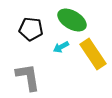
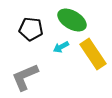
gray L-shape: moved 3 px left; rotated 104 degrees counterclockwise
